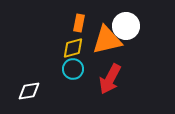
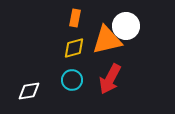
orange rectangle: moved 4 px left, 5 px up
yellow diamond: moved 1 px right
cyan circle: moved 1 px left, 11 px down
